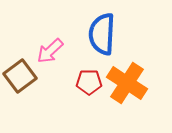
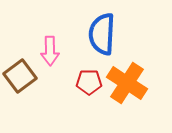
pink arrow: rotated 48 degrees counterclockwise
